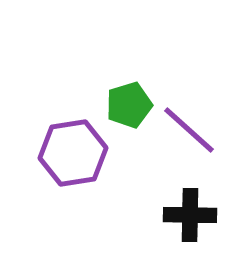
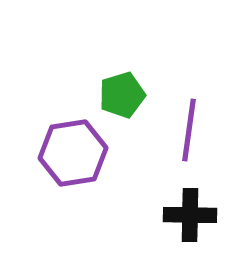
green pentagon: moved 7 px left, 10 px up
purple line: rotated 56 degrees clockwise
